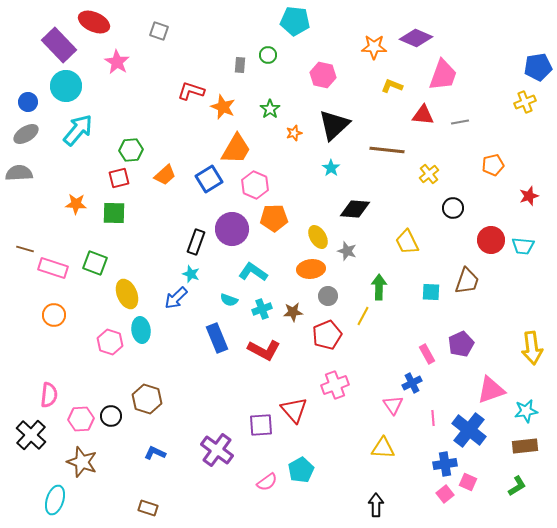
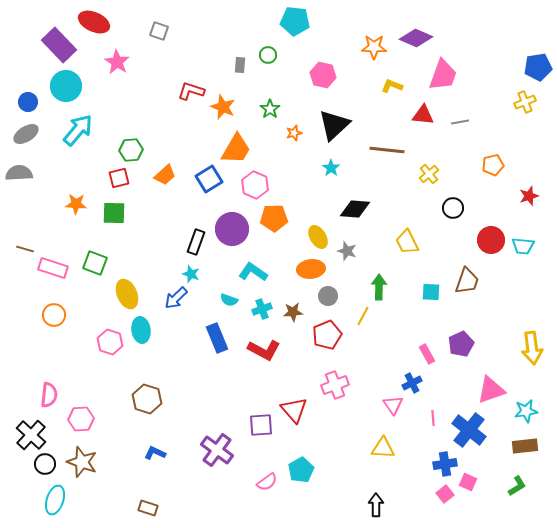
black circle at (111, 416): moved 66 px left, 48 px down
